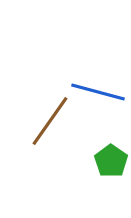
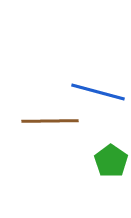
brown line: rotated 54 degrees clockwise
